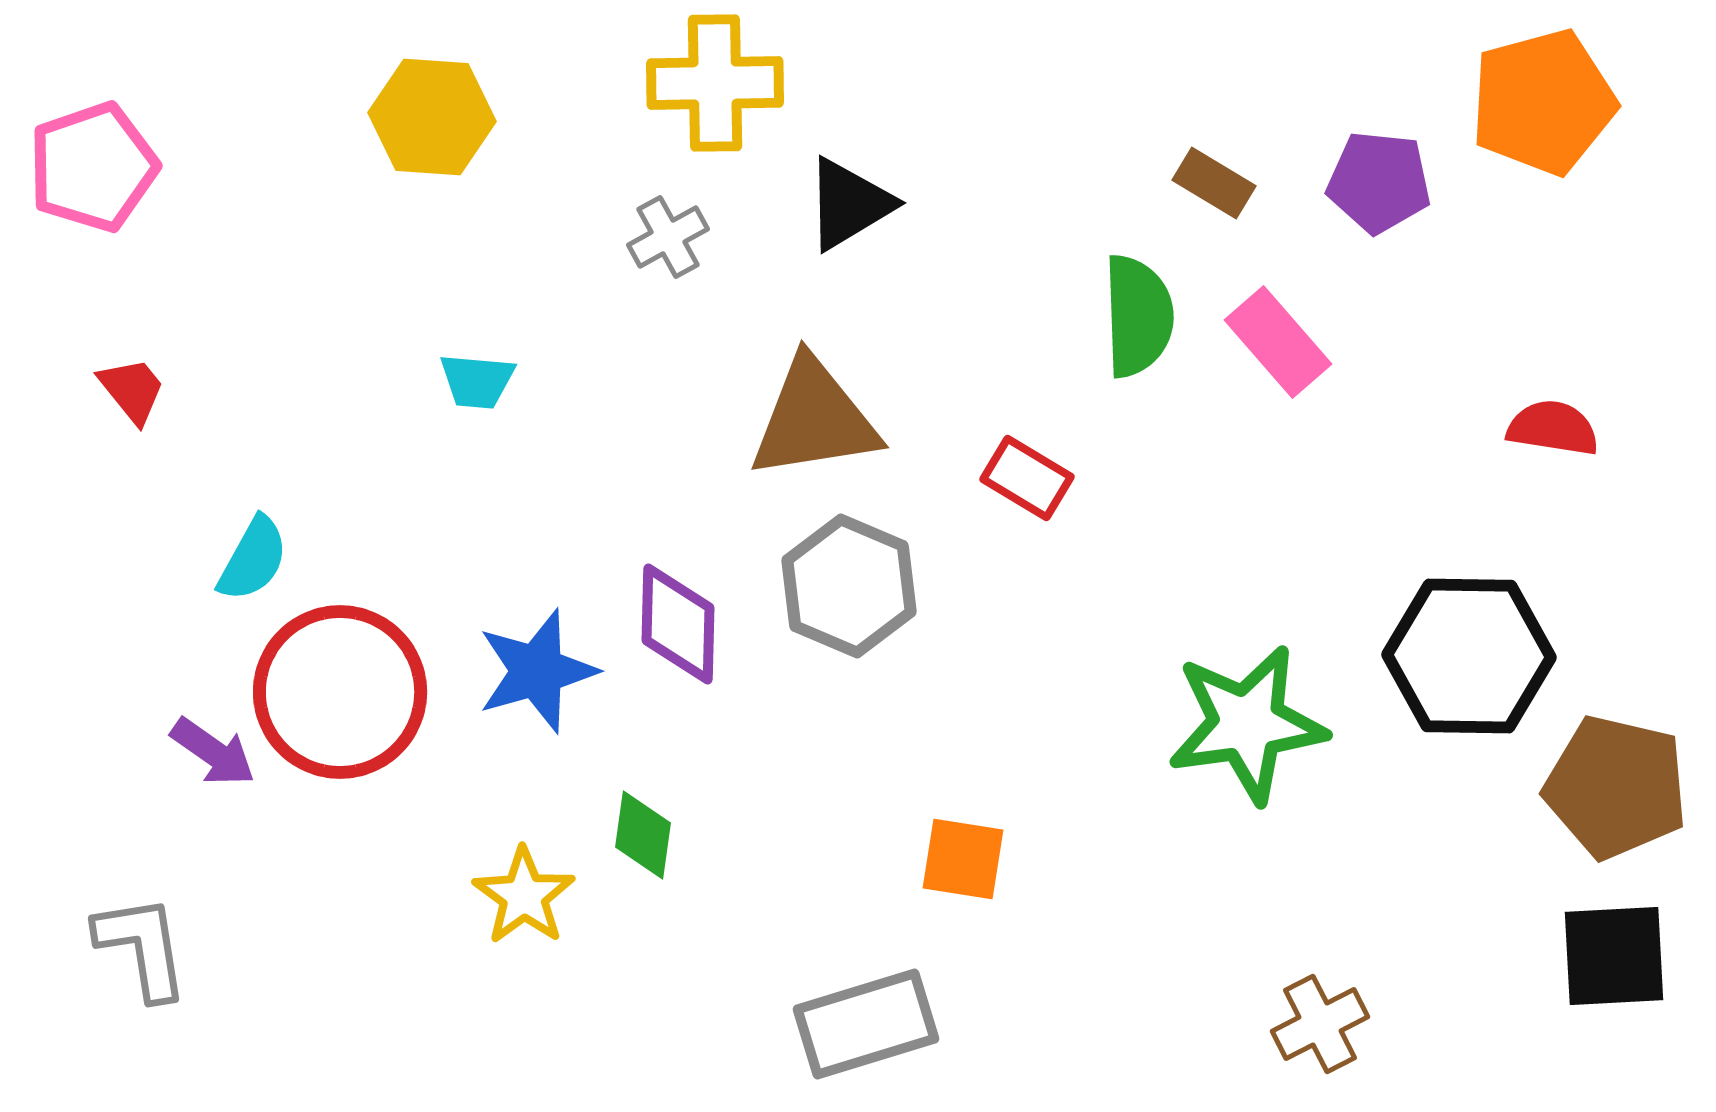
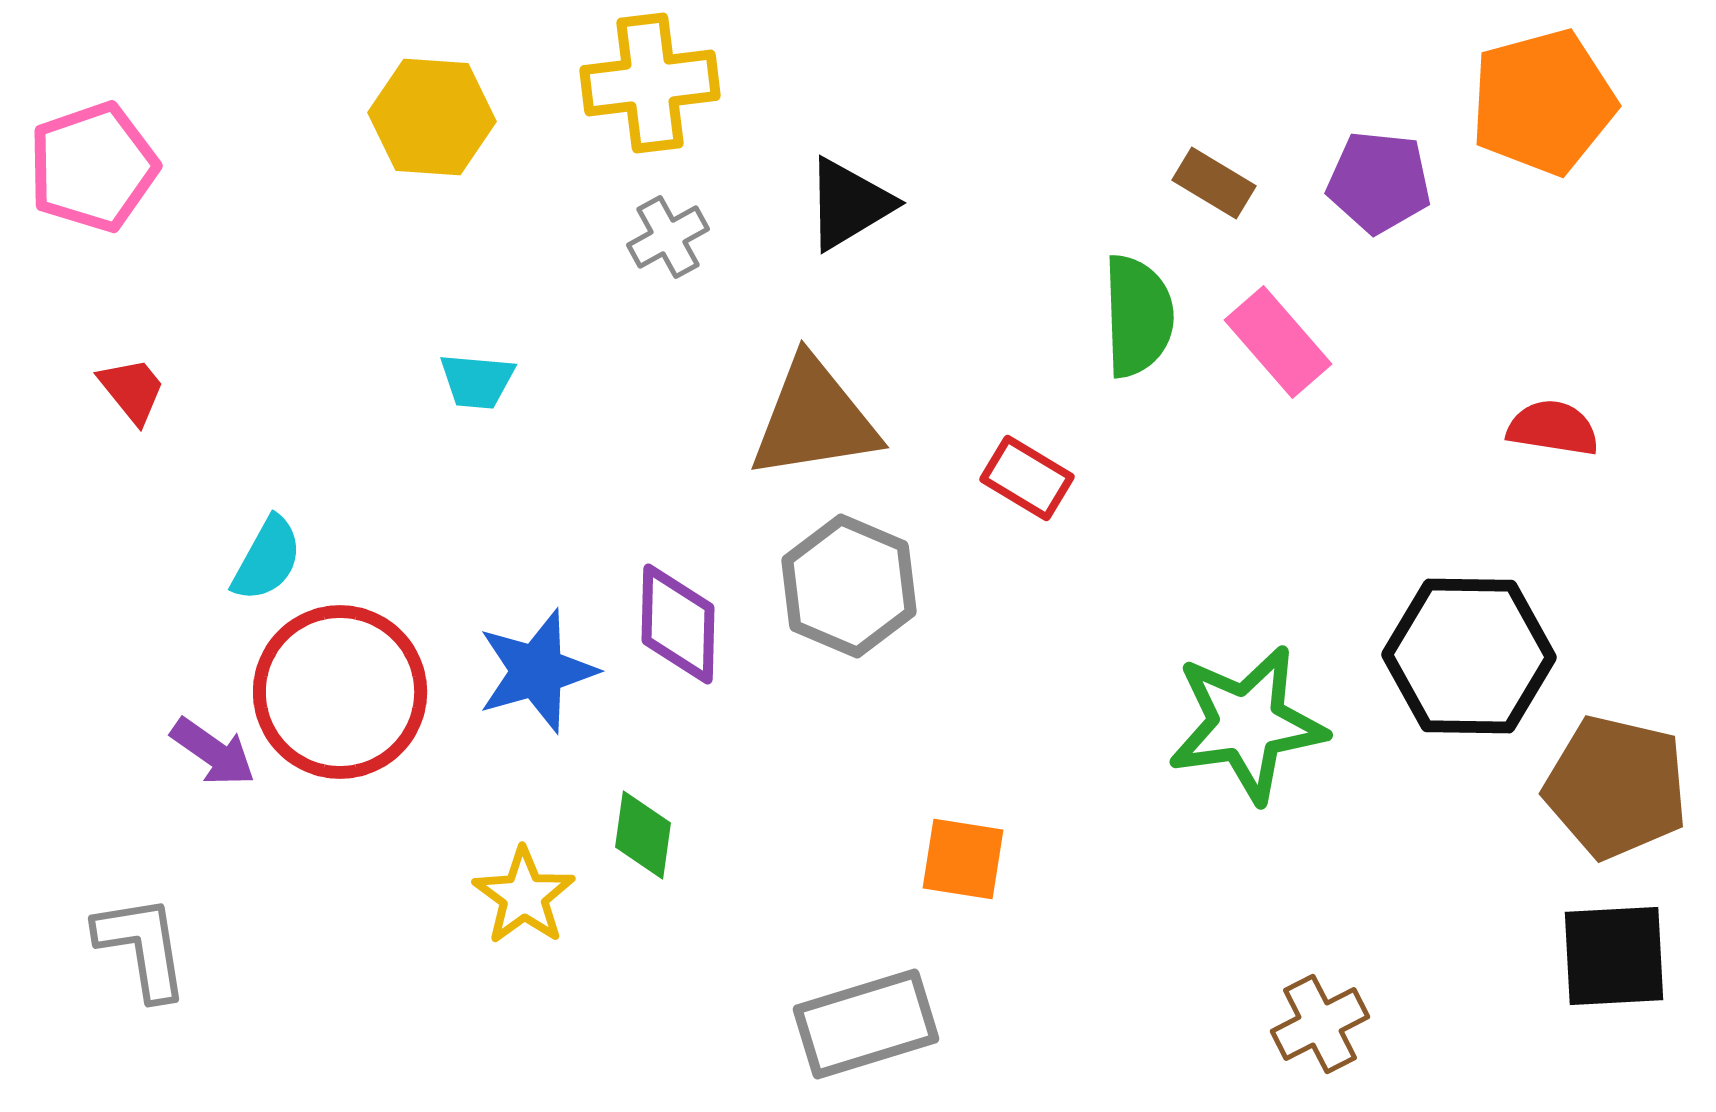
yellow cross: moved 65 px left; rotated 6 degrees counterclockwise
cyan semicircle: moved 14 px right
